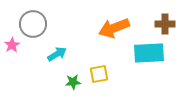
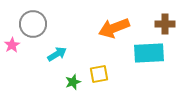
green star: rotated 14 degrees counterclockwise
